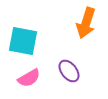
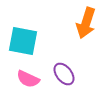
purple ellipse: moved 5 px left, 3 px down
pink semicircle: moved 1 px left, 1 px down; rotated 55 degrees clockwise
